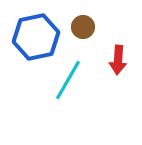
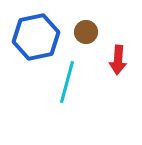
brown circle: moved 3 px right, 5 px down
cyan line: moved 1 px left, 2 px down; rotated 15 degrees counterclockwise
